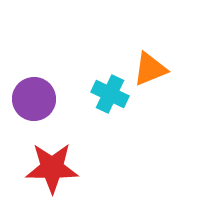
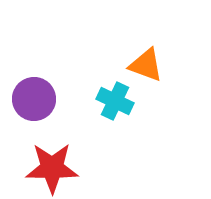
orange triangle: moved 4 px left, 4 px up; rotated 42 degrees clockwise
cyan cross: moved 5 px right, 7 px down
